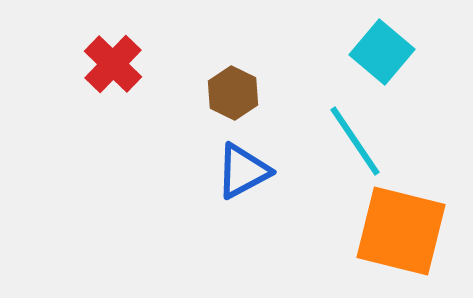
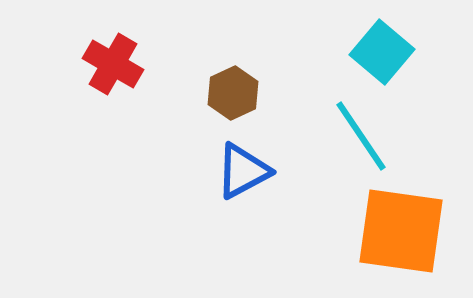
red cross: rotated 14 degrees counterclockwise
brown hexagon: rotated 9 degrees clockwise
cyan line: moved 6 px right, 5 px up
orange square: rotated 6 degrees counterclockwise
